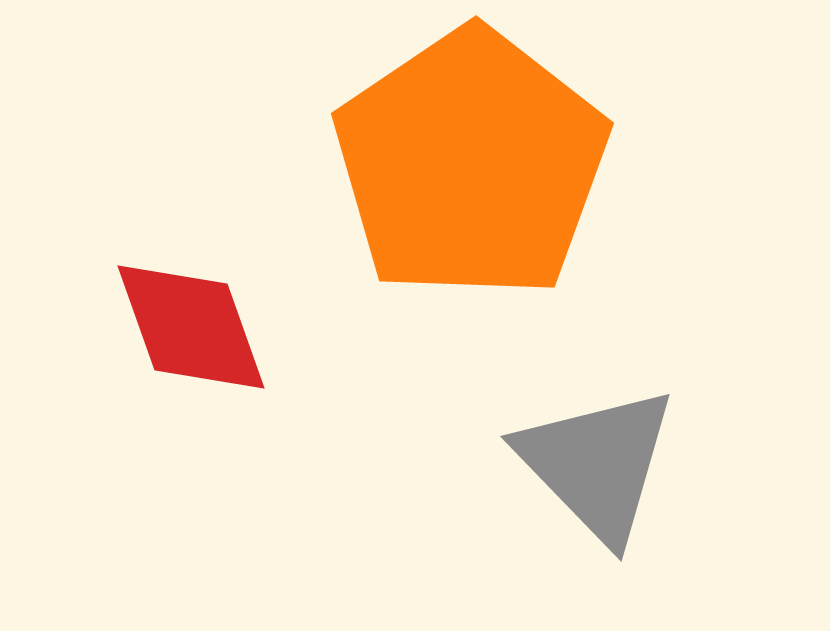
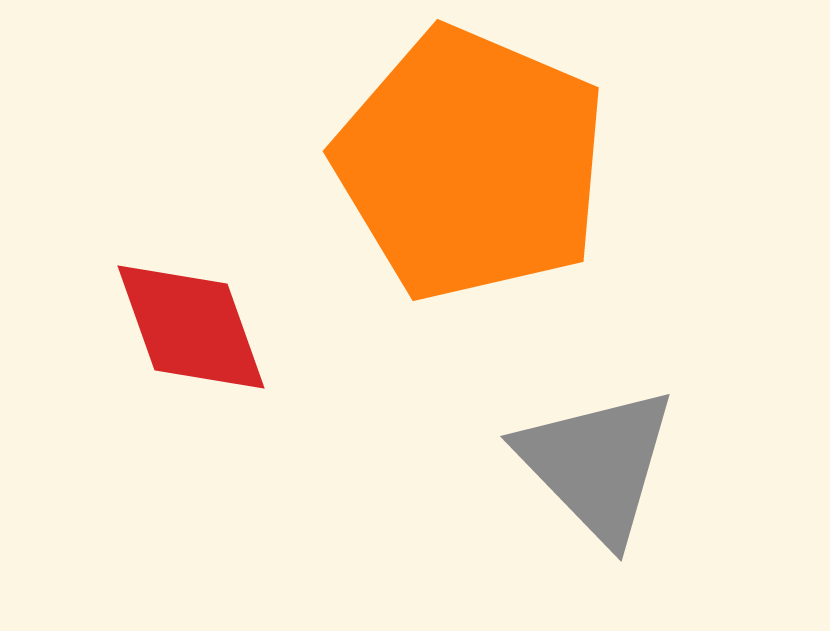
orange pentagon: rotated 15 degrees counterclockwise
